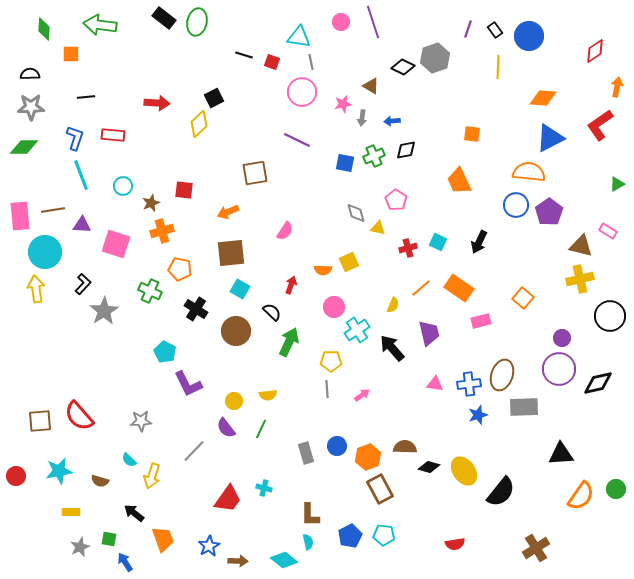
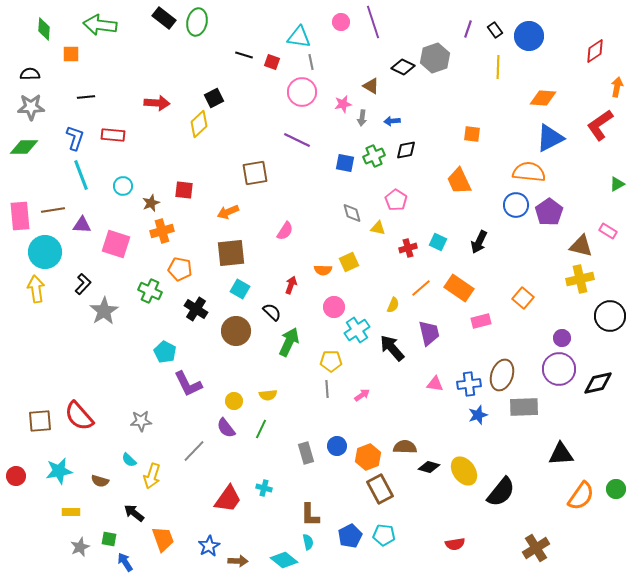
gray diamond at (356, 213): moved 4 px left
